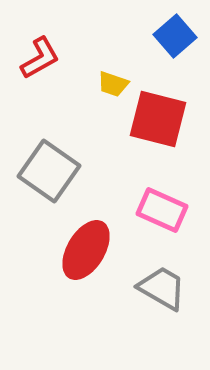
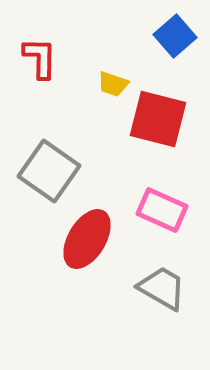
red L-shape: rotated 60 degrees counterclockwise
red ellipse: moved 1 px right, 11 px up
